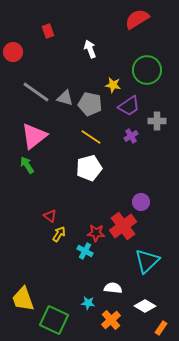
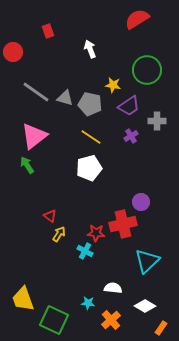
red cross: moved 2 px up; rotated 24 degrees clockwise
